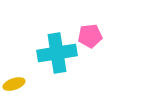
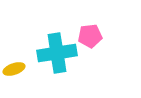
yellow ellipse: moved 15 px up
